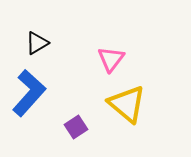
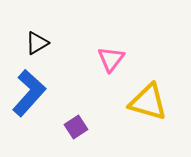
yellow triangle: moved 21 px right, 2 px up; rotated 24 degrees counterclockwise
